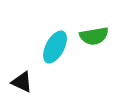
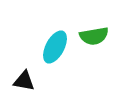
black triangle: moved 2 px right, 1 px up; rotated 15 degrees counterclockwise
